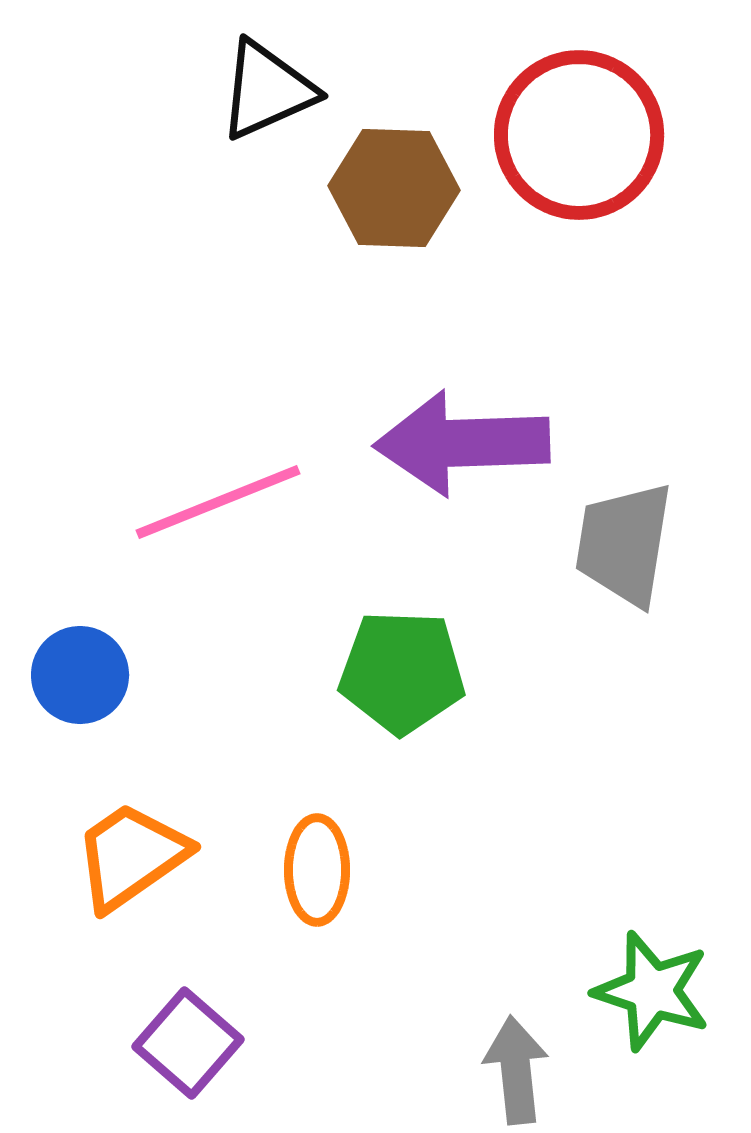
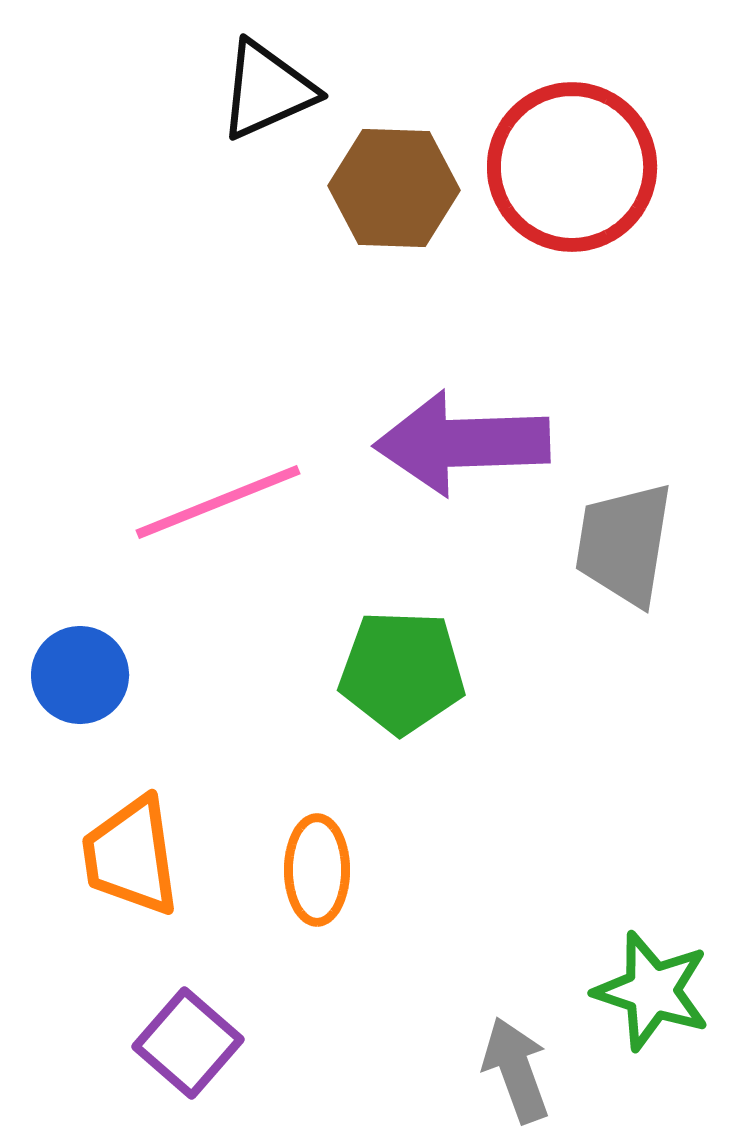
red circle: moved 7 px left, 32 px down
orange trapezoid: rotated 63 degrees counterclockwise
gray arrow: rotated 14 degrees counterclockwise
